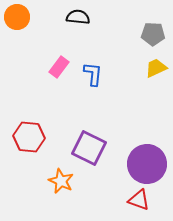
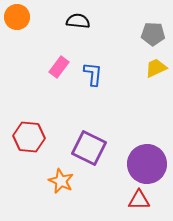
black semicircle: moved 4 px down
red triangle: rotated 20 degrees counterclockwise
